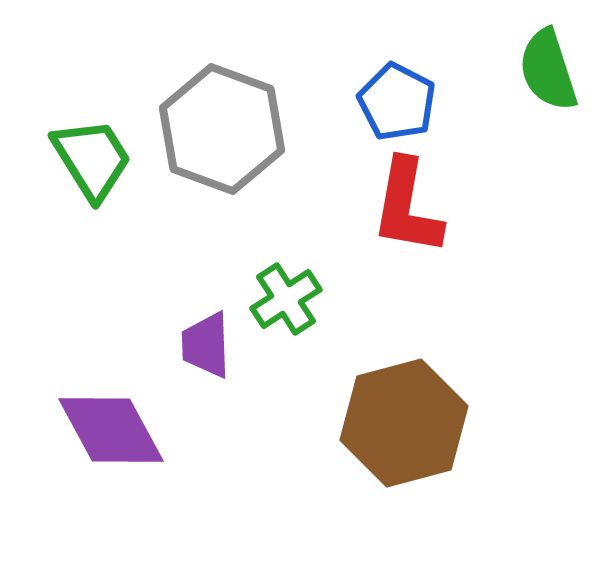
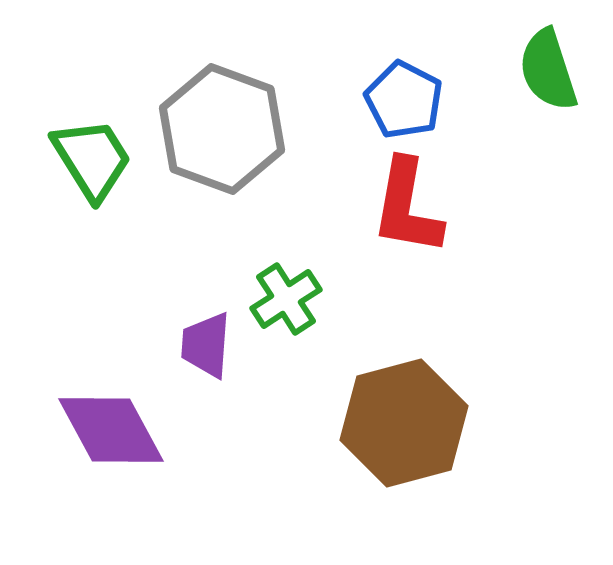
blue pentagon: moved 7 px right, 2 px up
purple trapezoid: rotated 6 degrees clockwise
